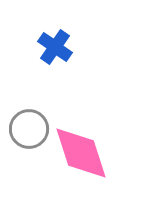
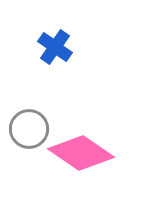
pink diamond: rotated 38 degrees counterclockwise
